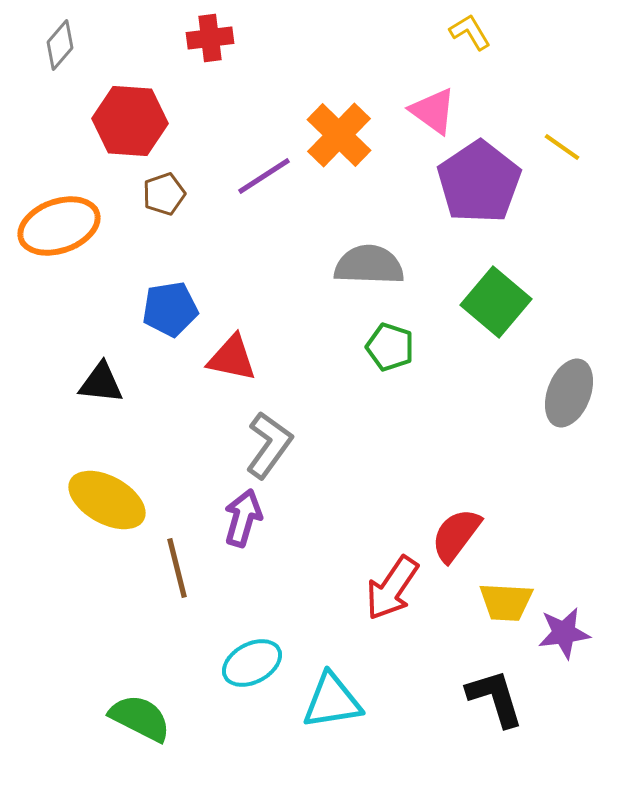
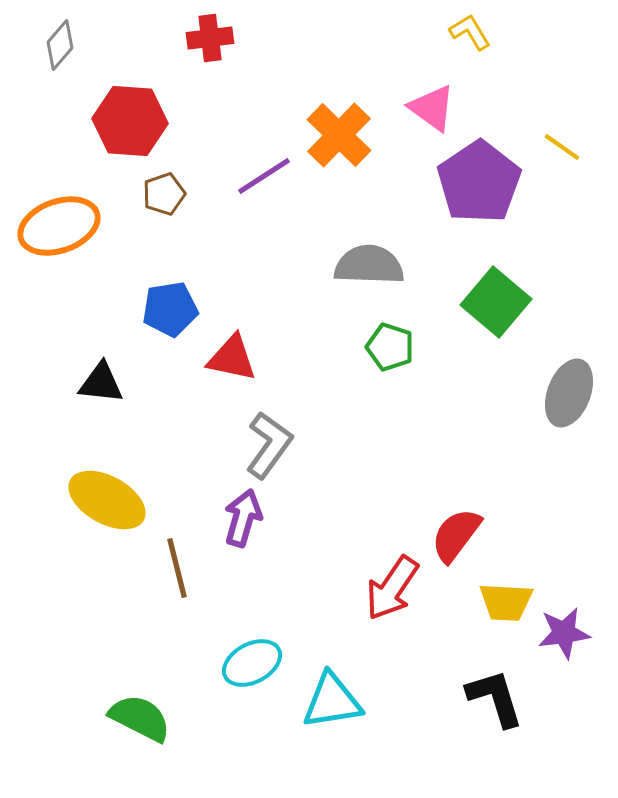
pink triangle: moved 1 px left, 3 px up
